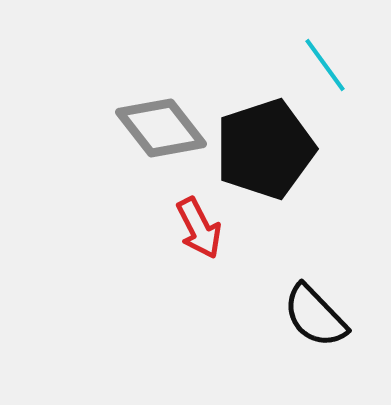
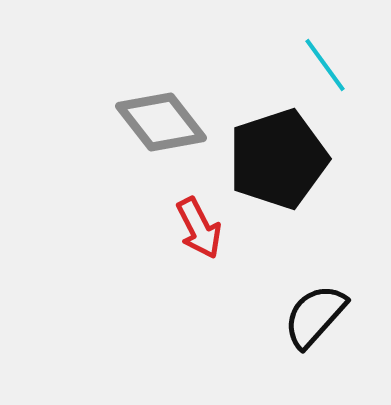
gray diamond: moved 6 px up
black pentagon: moved 13 px right, 10 px down
black semicircle: rotated 86 degrees clockwise
